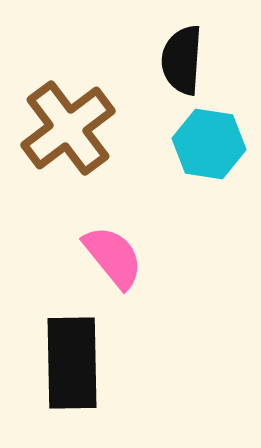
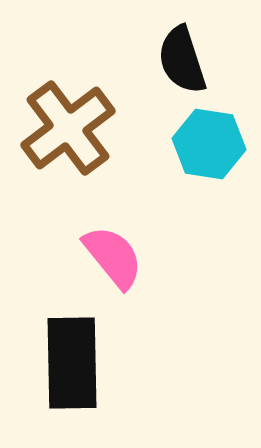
black semicircle: rotated 22 degrees counterclockwise
